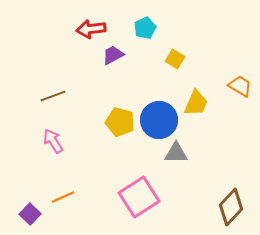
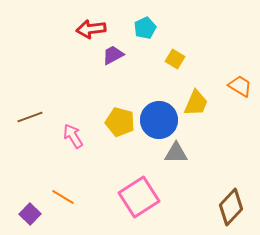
brown line: moved 23 px left, 21 px down
pink arrow: moved 20 px right, 5 px up
orange line: rotated 55 degrees clockwise
